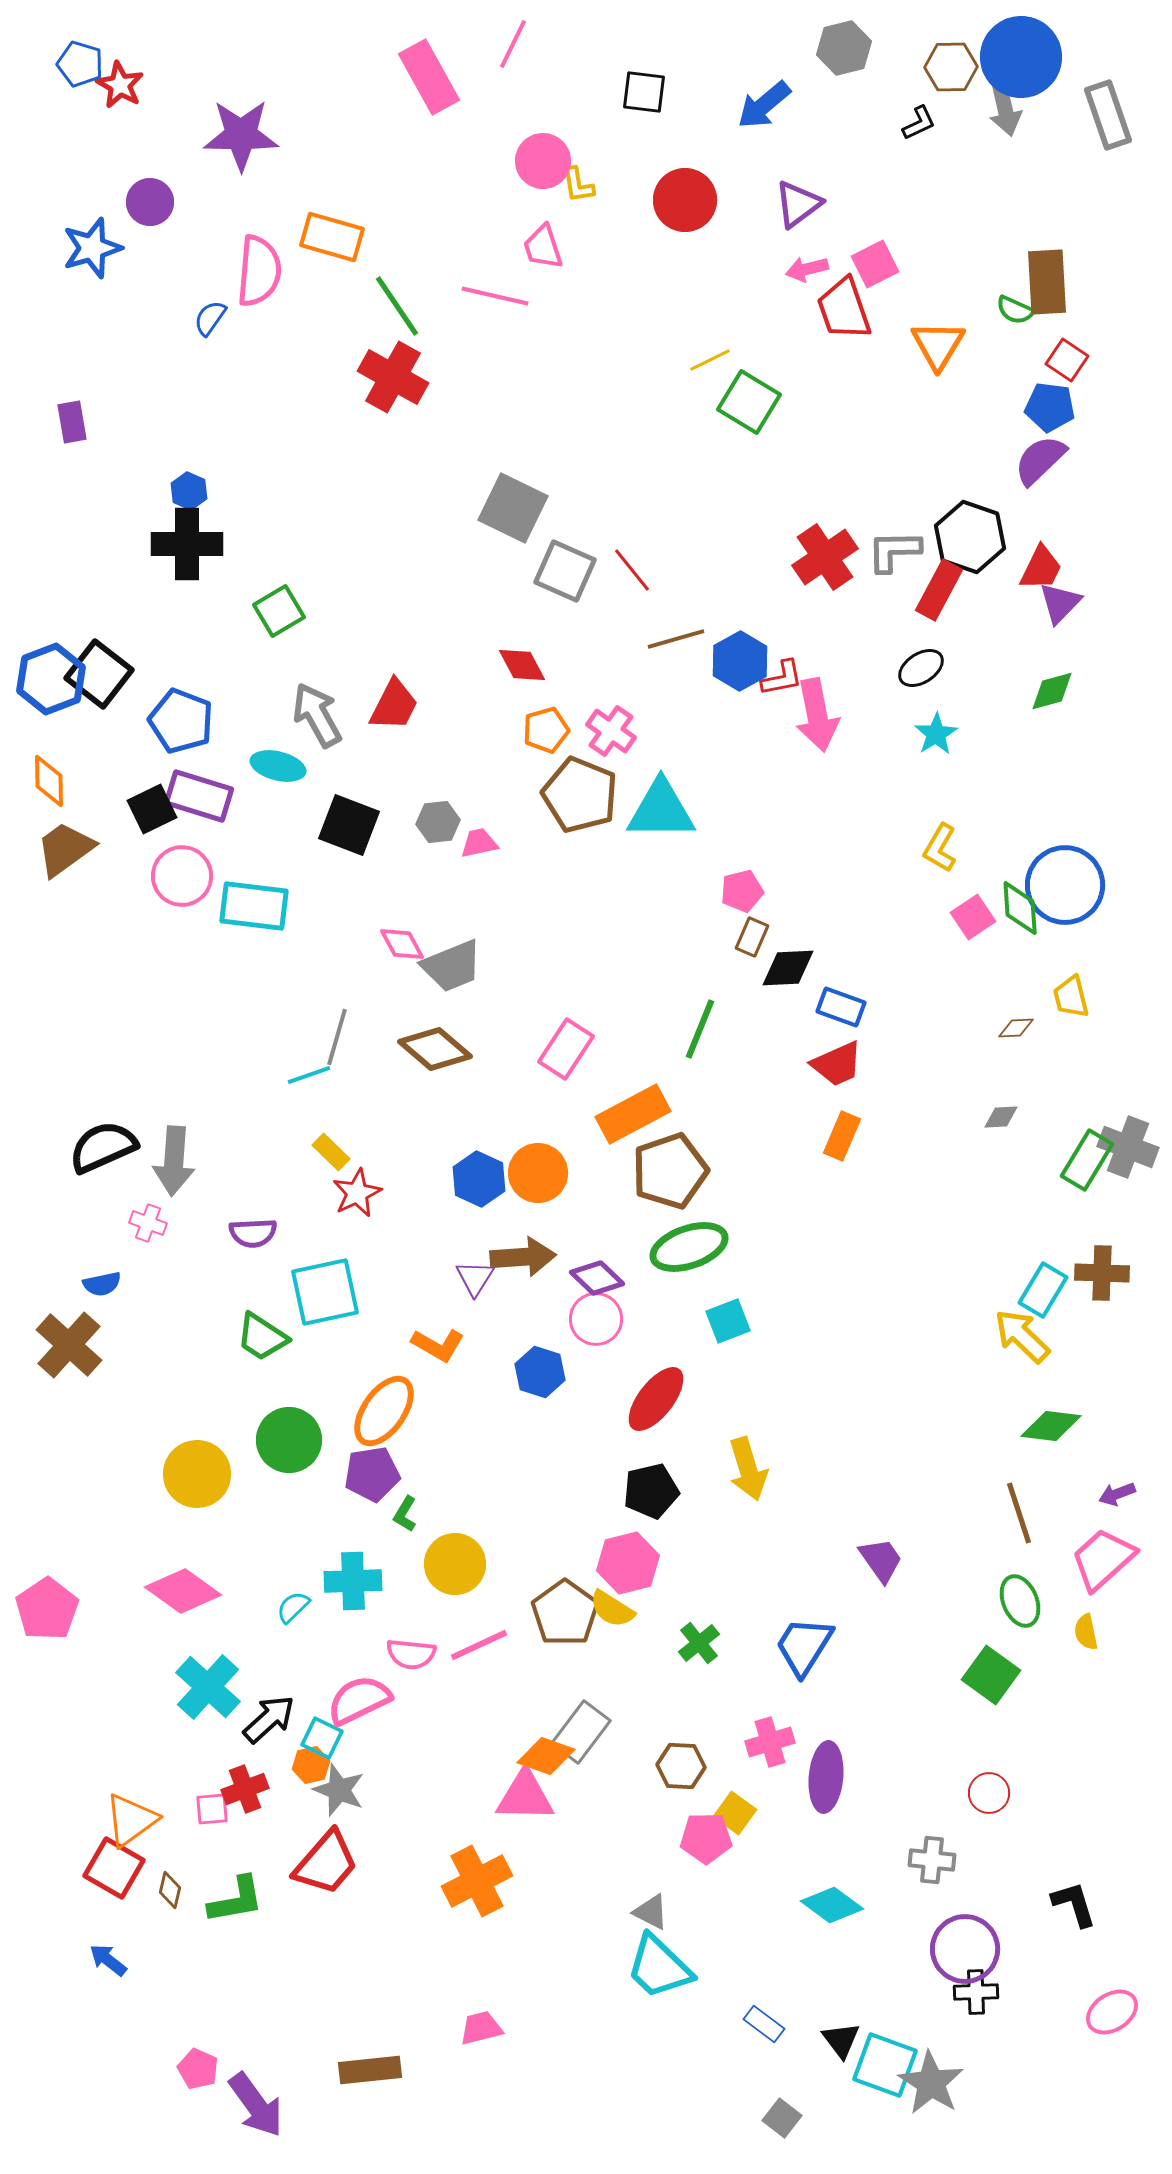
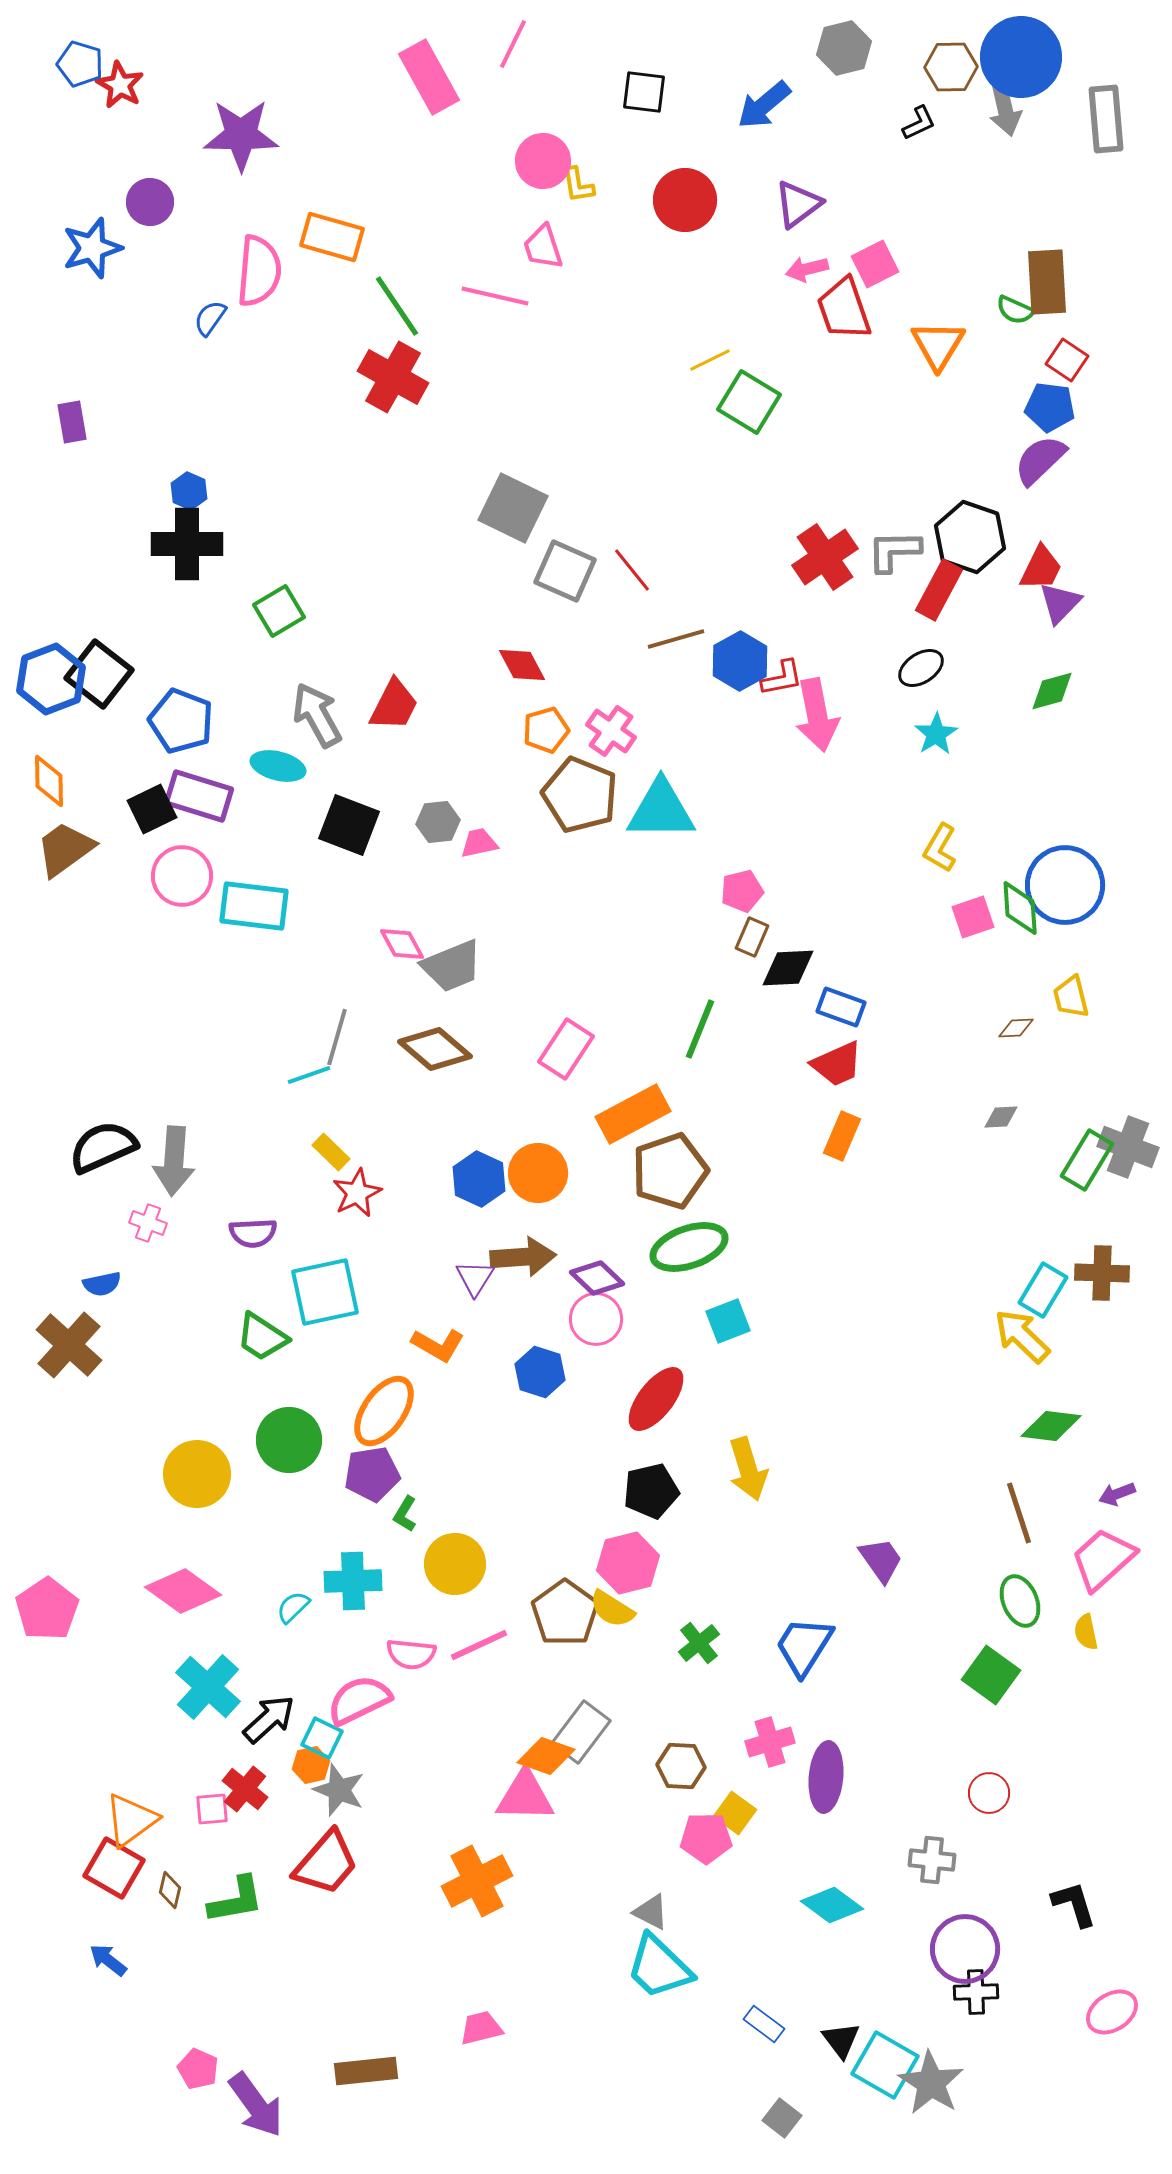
gray rectangle at (1108, 115): moved 2 px left, 4 px down; rotated 14 degrees clockwise
pink square at (973, 917): rotated 15 degrees clockwise
red cross at (245, 1789): rotated 30 degrees counterclockwise
cyan square at (885, 2065): rotated 10 degrees clockwise
brown rectangle at (370, 2070): moved 4 px left, 1 px down
